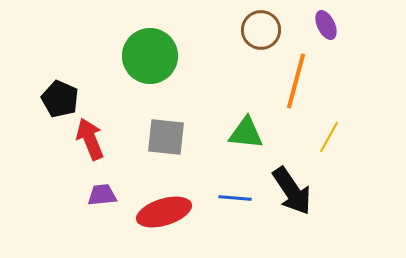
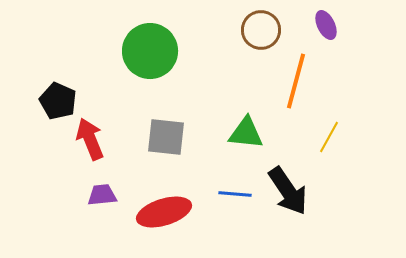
green circle: moved 5 px up
black pentagon: moved 2 px left, 2 px down
black arrow: moved 4 px left
blue line: moved 4 px up
